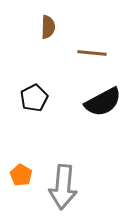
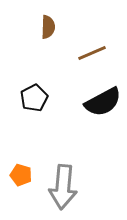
brown line: rotated 28 degrees counterclockwise
orange pentagon: rotated 15 degrees counterclockwise
